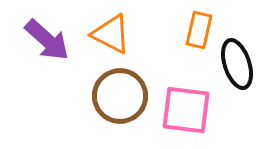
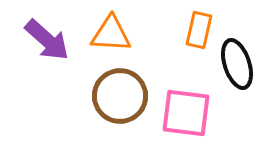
orange triangle: rotated 24 degrees counterclockwise
pink square: moved 3 px down
